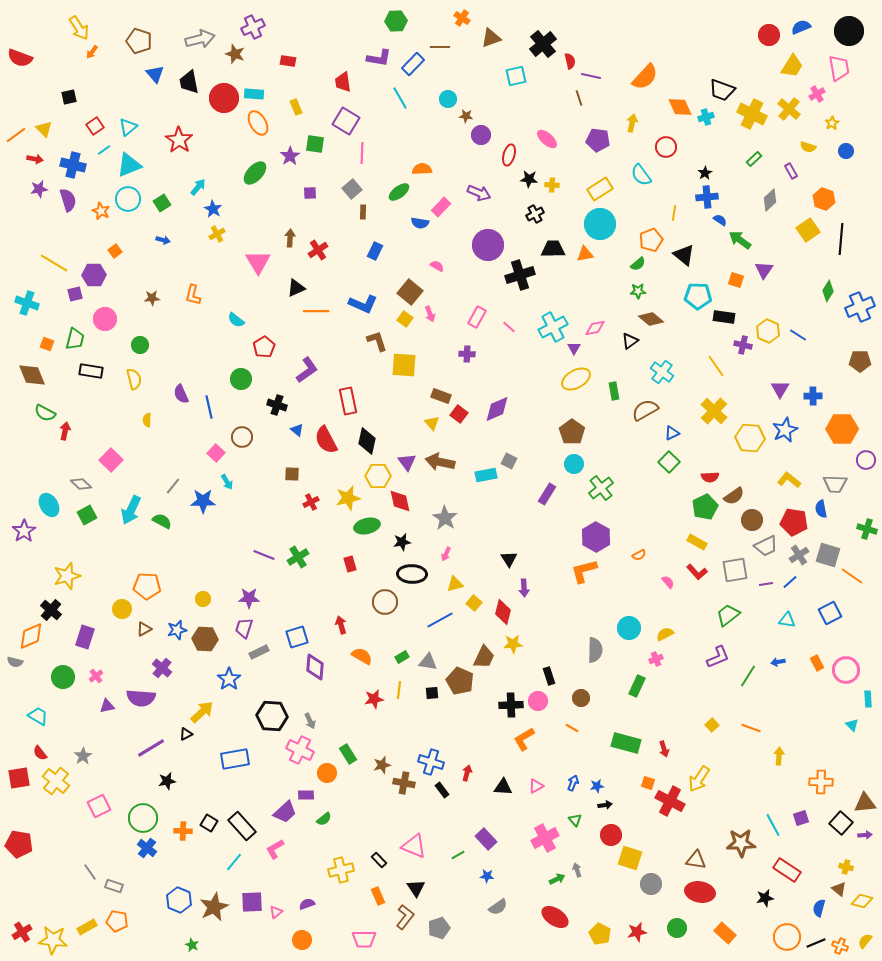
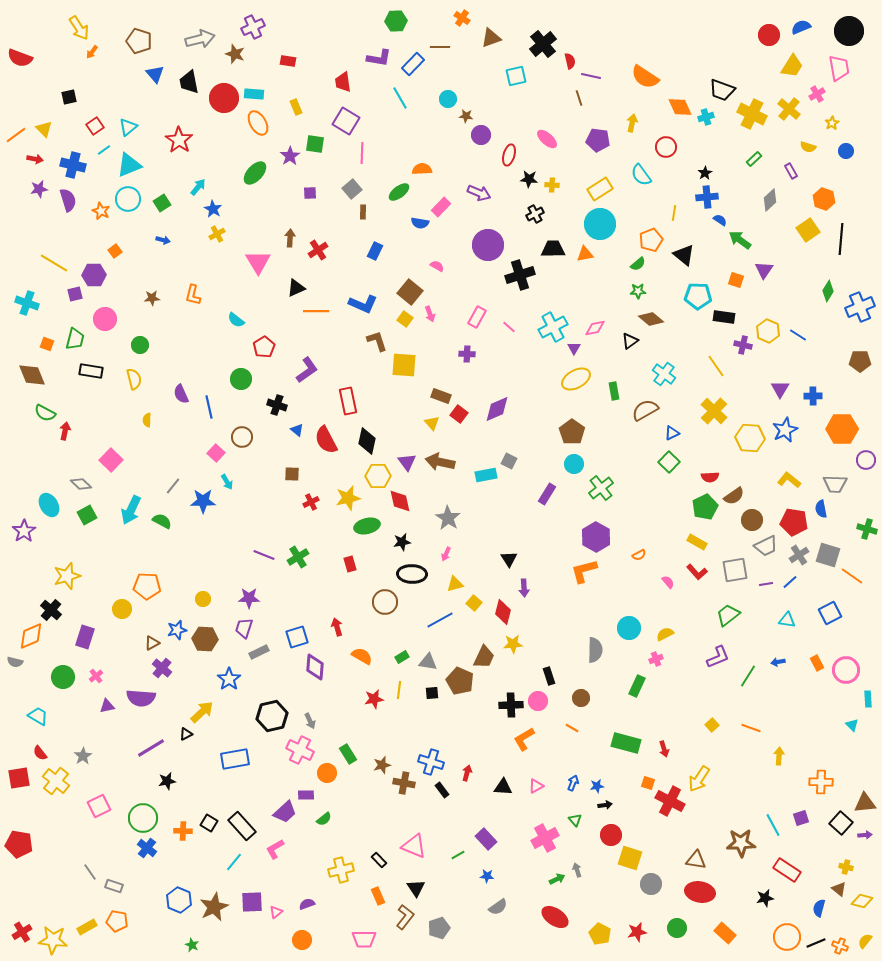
orange semicircle at (645, 77): rotated 80 degrees clockwise
cyan cross at (662, 372): moved 2 px right, 2 px down
gray star at (445, 518): moved 3 px right
red arrow at (341, 625): moved 4 px left, 2 px down
brown triangle at (144, 629): moved 8 px right, 14 px down
black hexagon at (272, 716): rotated 16 degrees counterclockwise
